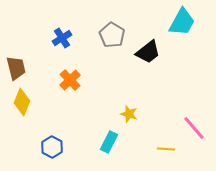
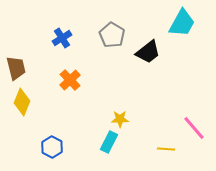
cyan trapezoid: moved 1 px down
yellow star: moved 9 px left, 5 px down; rotated 18 degrees counterclockwise
